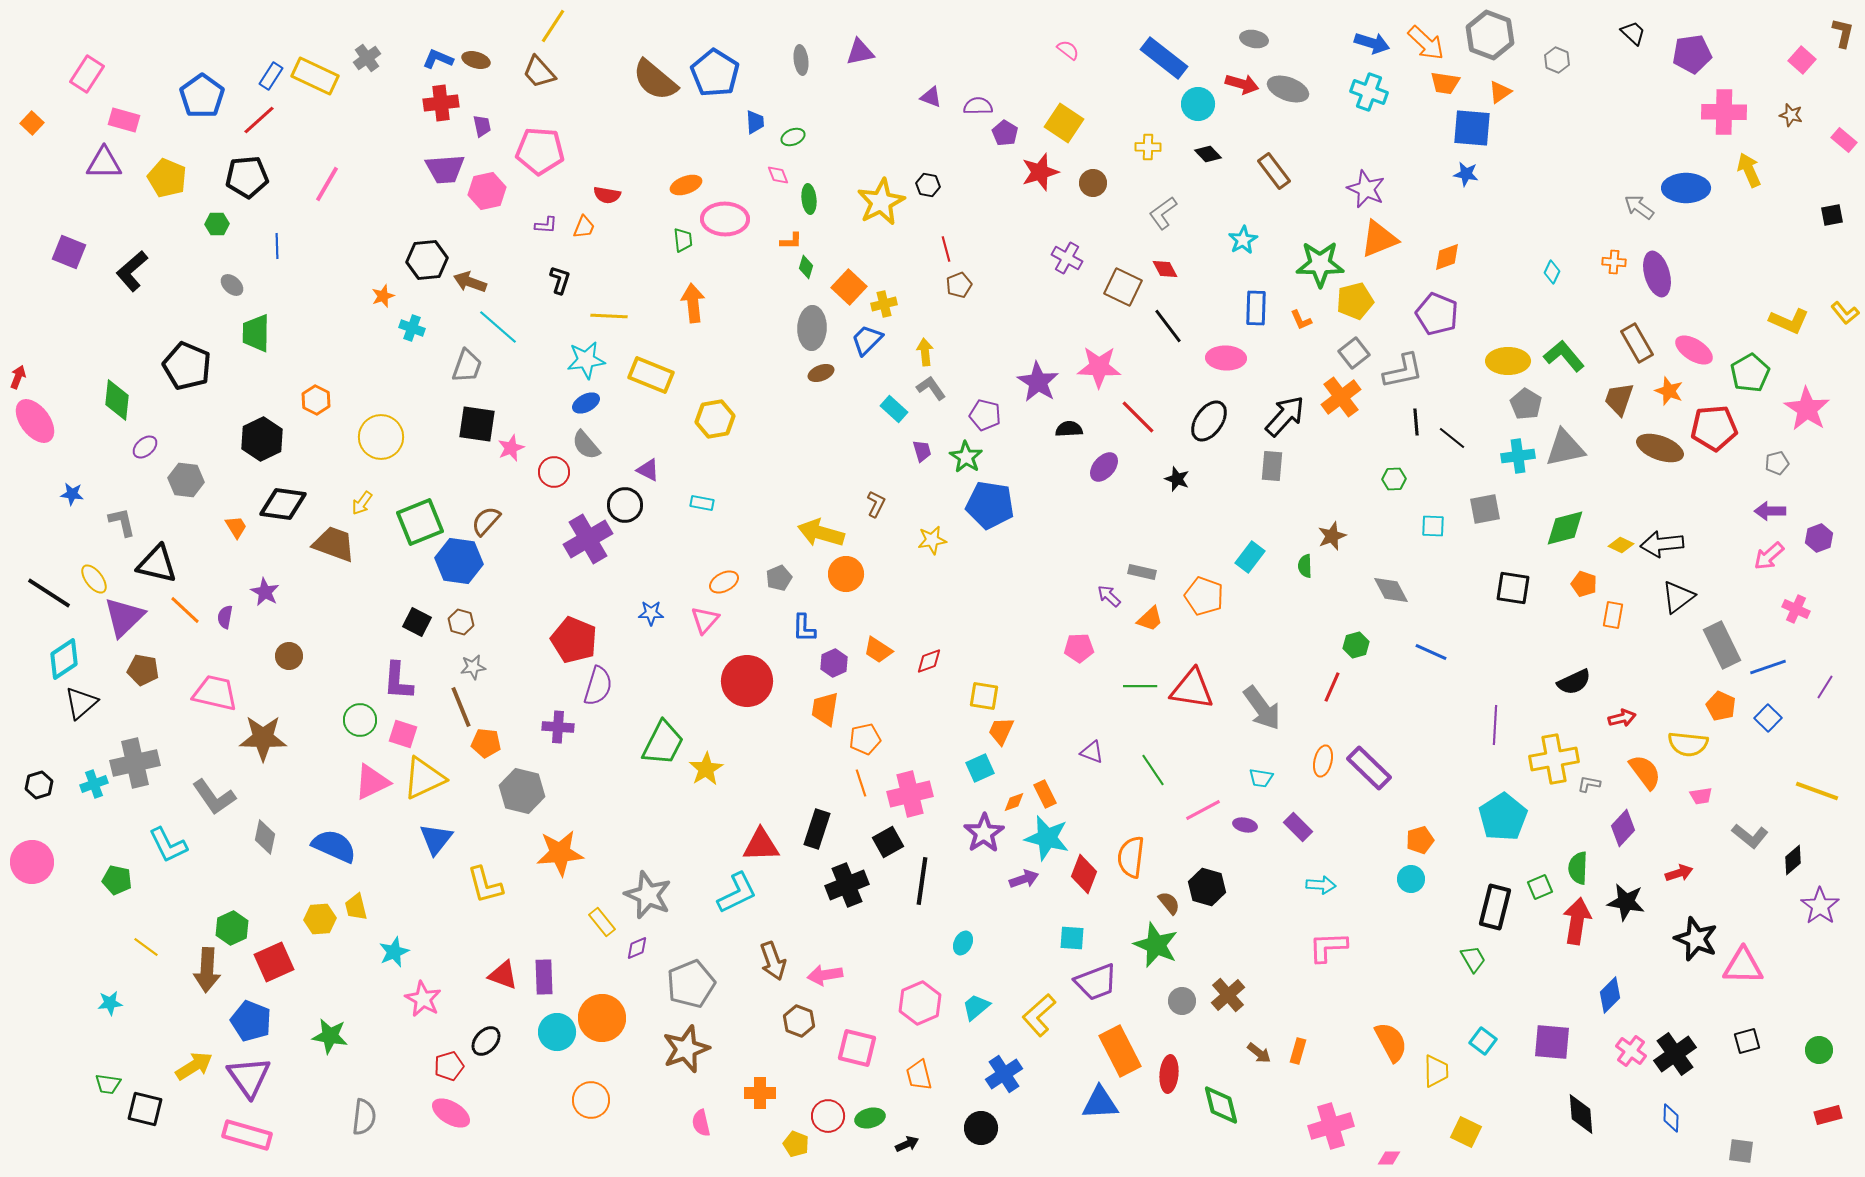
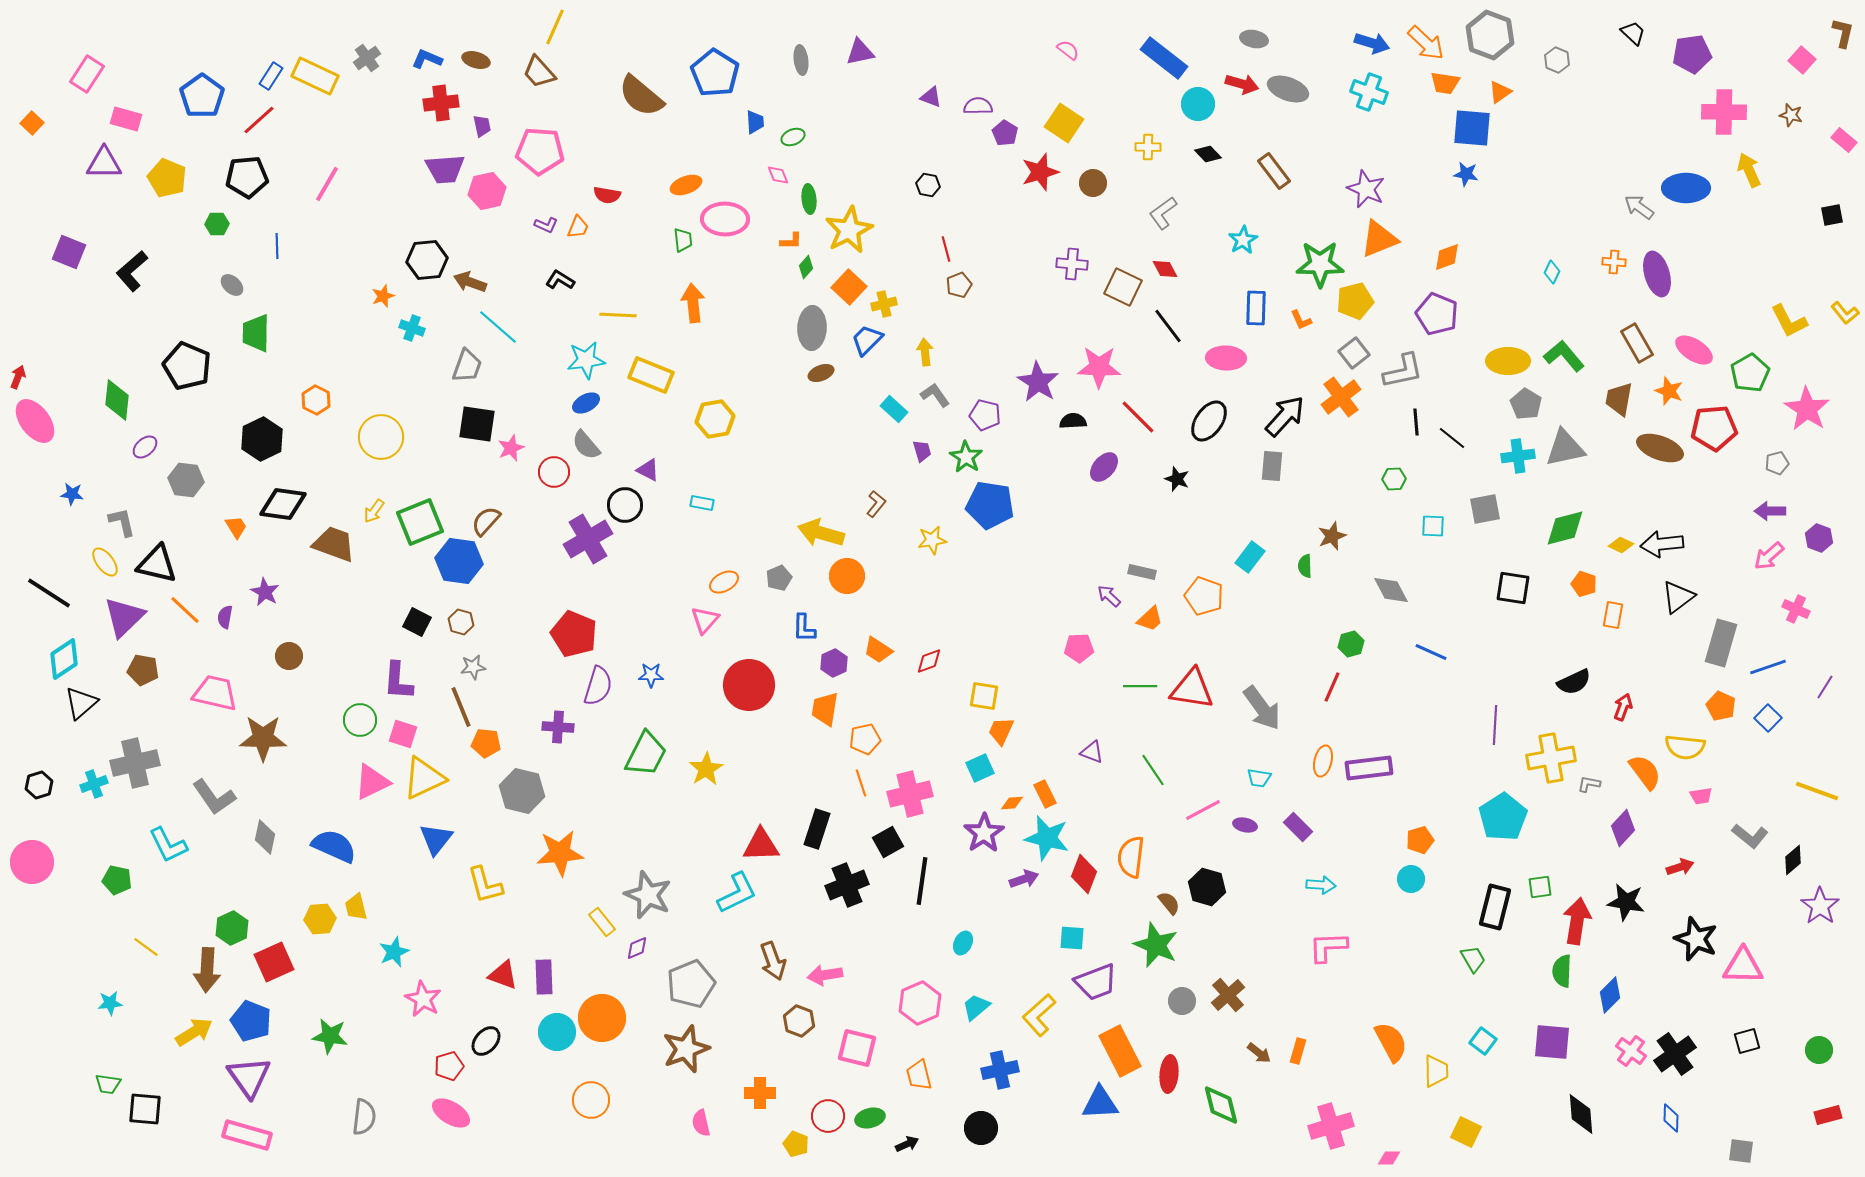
yellow line at (553, 26): moved 2 px right, 1 px down; rotated 9 degrees counterclockwise
blue L-shape at (438, 59): moved 11 px left
brown semicircle at (655, 80): moved 14 px left, 16 px down
pink rectangle at (124, 120): moved 2 px right, 1 px up
yellow star at (881, 202): moved 32 px left, 28 px down
purple L-shape at (546, 225): rotated 20 degrees clockwise
orange trapezoid at (584, 227): moved 6 px left
purple cross at (1067, 258): moved 5 px right, 6 px down; rotated 24 degrees counterclockwise
green diamond at (806, 267): rotated 25 degrees clockwise
black L-shape at (560, 280): rotated 76 degrees counterclockwise
yellow line at (609, 316): moved 9 px right, 1 px up
yellow L-shape at (1789, 321): rotated 39 degrees clockwise
gray L-shape at (931, 388): moved 4 px right, 7 px down
brown trapezoid at (1619, 399): rotated 9 degrees counterclockwise
black semicircle at (1069, 429): moved 4 px right, 8 px up
yellow arrow at (362, 503): moved 12 px right, 8 px down
brown L-shape at (876, 504): rotated 12 degrees clockwise
purple hexagon at (1819, 538): rotated 20 degrees counterclockwise
orange circle at (846, 574): moved 1 px right, 2 px down
yellow ellipse at (94, 579): moved 11 px right, 17 px up
blue star at (651, 613): moved 62 px down
red pentagon at (574, 640): moved 6 px up
green hexagon at (1356, 645): moved 5 px left, 1 px up
gray rectangle at (1722, 645): moved 1 px left, 2 px up; rotated 42 degrees clockwise
red circle at (747, 681): moved 2 px right, 4 px down
red arrow at (1622, 718): moved 1 px right, 11 px up; rotated 56 degrees counterclockwise
green trapezoid at (663, 743): moved 17 px left, 11 px down
yellow semicircle at (1688, 744): moved 3 px left, 3 px down
yellow cross at (1554, 759): moved 3 px left, 1 px up
purple rectangle at (1369, 768): rotated 51 degrees counterclockwise
cyan trapezoid at (1261, 778): moved 2 px left
orange diamond at (1014, 802): moved 2 px left, 1 px down; rotated 15 degrees clockwise
green semicircle at (1578, 868): moved 16 px left, 103 px down
red arrow at (1679, 873): moved 1 px right, 6 px up
green square at (1540, 887): rotated 15 degrees clockwise
yellow arrow at (194, 1066): moved 34 px up
blue cross at (1004, 1074): moved 4 px left, 4 px up; rotated 21 degrees clockwise
black square at (145, 1109): rotated 9 degrees counterclockwise
